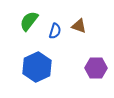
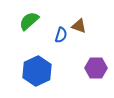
green semicircle: rotated 10 degrees clockwise
blue semicircle: moved 6 px right, 4 px down
blue hexagon: moved 4 px down
